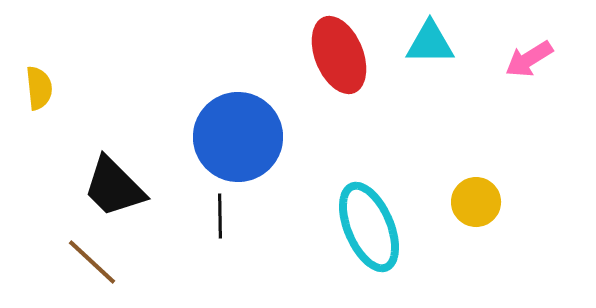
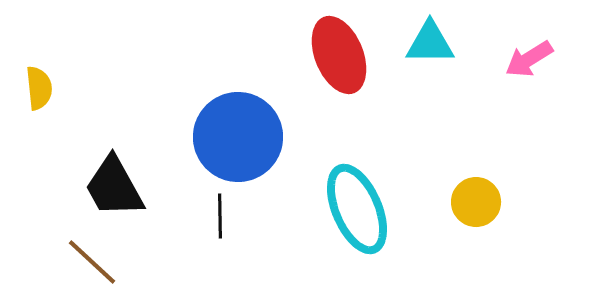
black trapezoid: rotated 16 degrees clockwise
cyan ellipse: moved 12 px left, 18 px up
